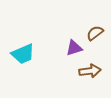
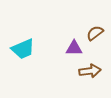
purple triangle: rotated 18 degrees clockwise
cyan trapezoid: moved 5 px up
